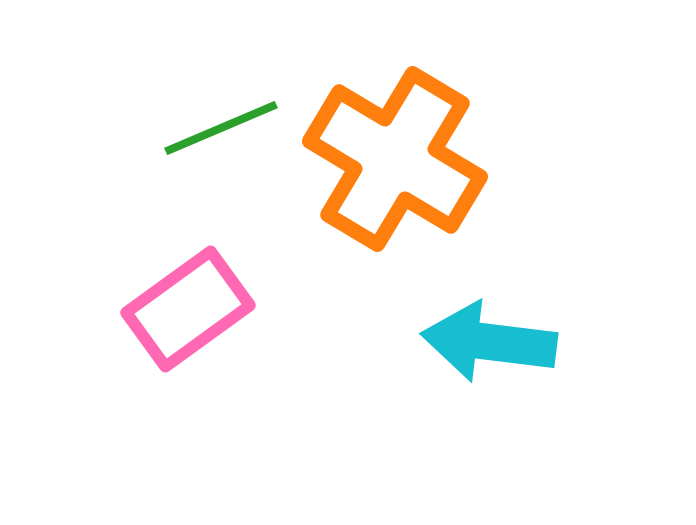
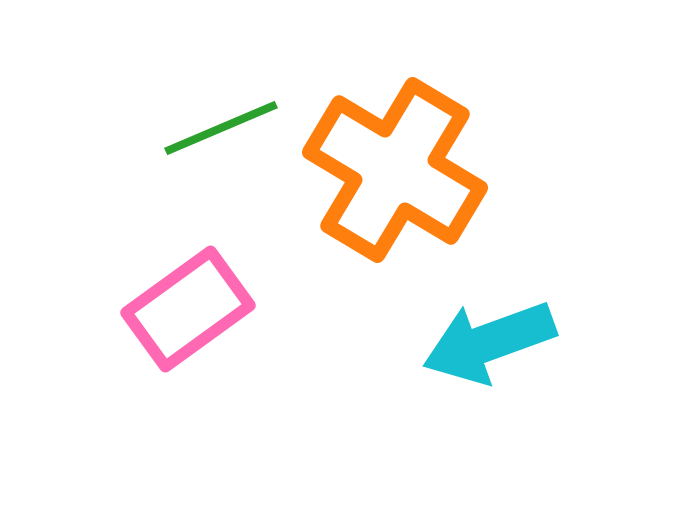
orange cross: moved 11 px down
cyan arrow: rotated 27 degrees counterclockwise
